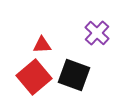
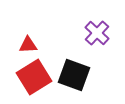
red triangle: moved 14 px left
red square: rotated 8 degrees clockwise
